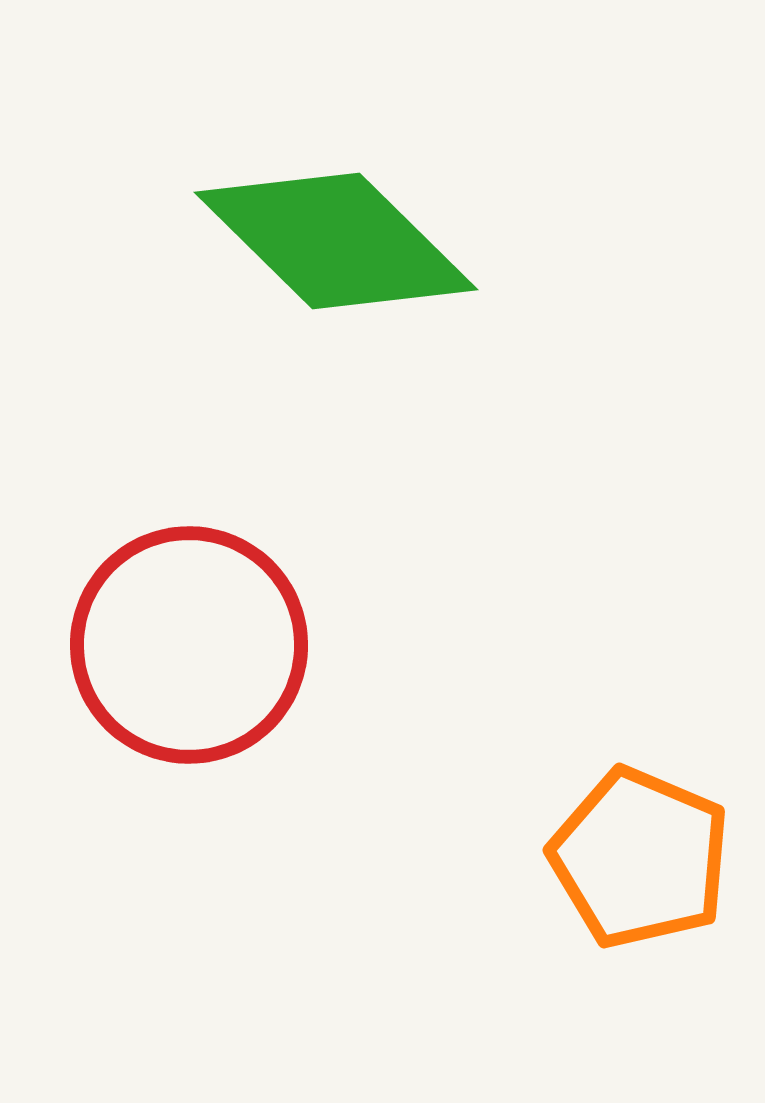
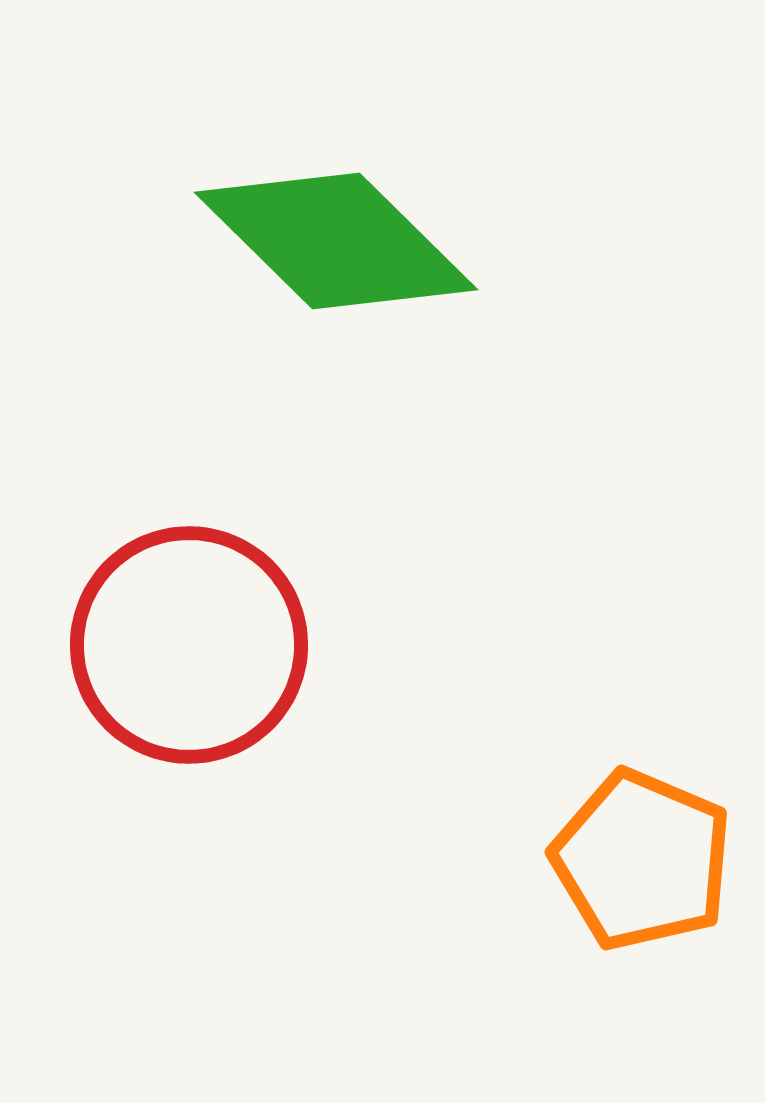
orange pentagon: moved 2 px right, 2 px down
